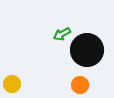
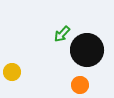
green arrow: rotated 18 degrees counterclockwise
yellow circle: moved 12 px up
